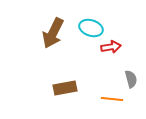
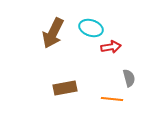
gray semicircle: moved 2 px left, 1 px up
